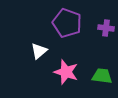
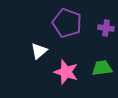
green trapezoid: moved 8 px up; rotated 15 degrees counterclockwise
